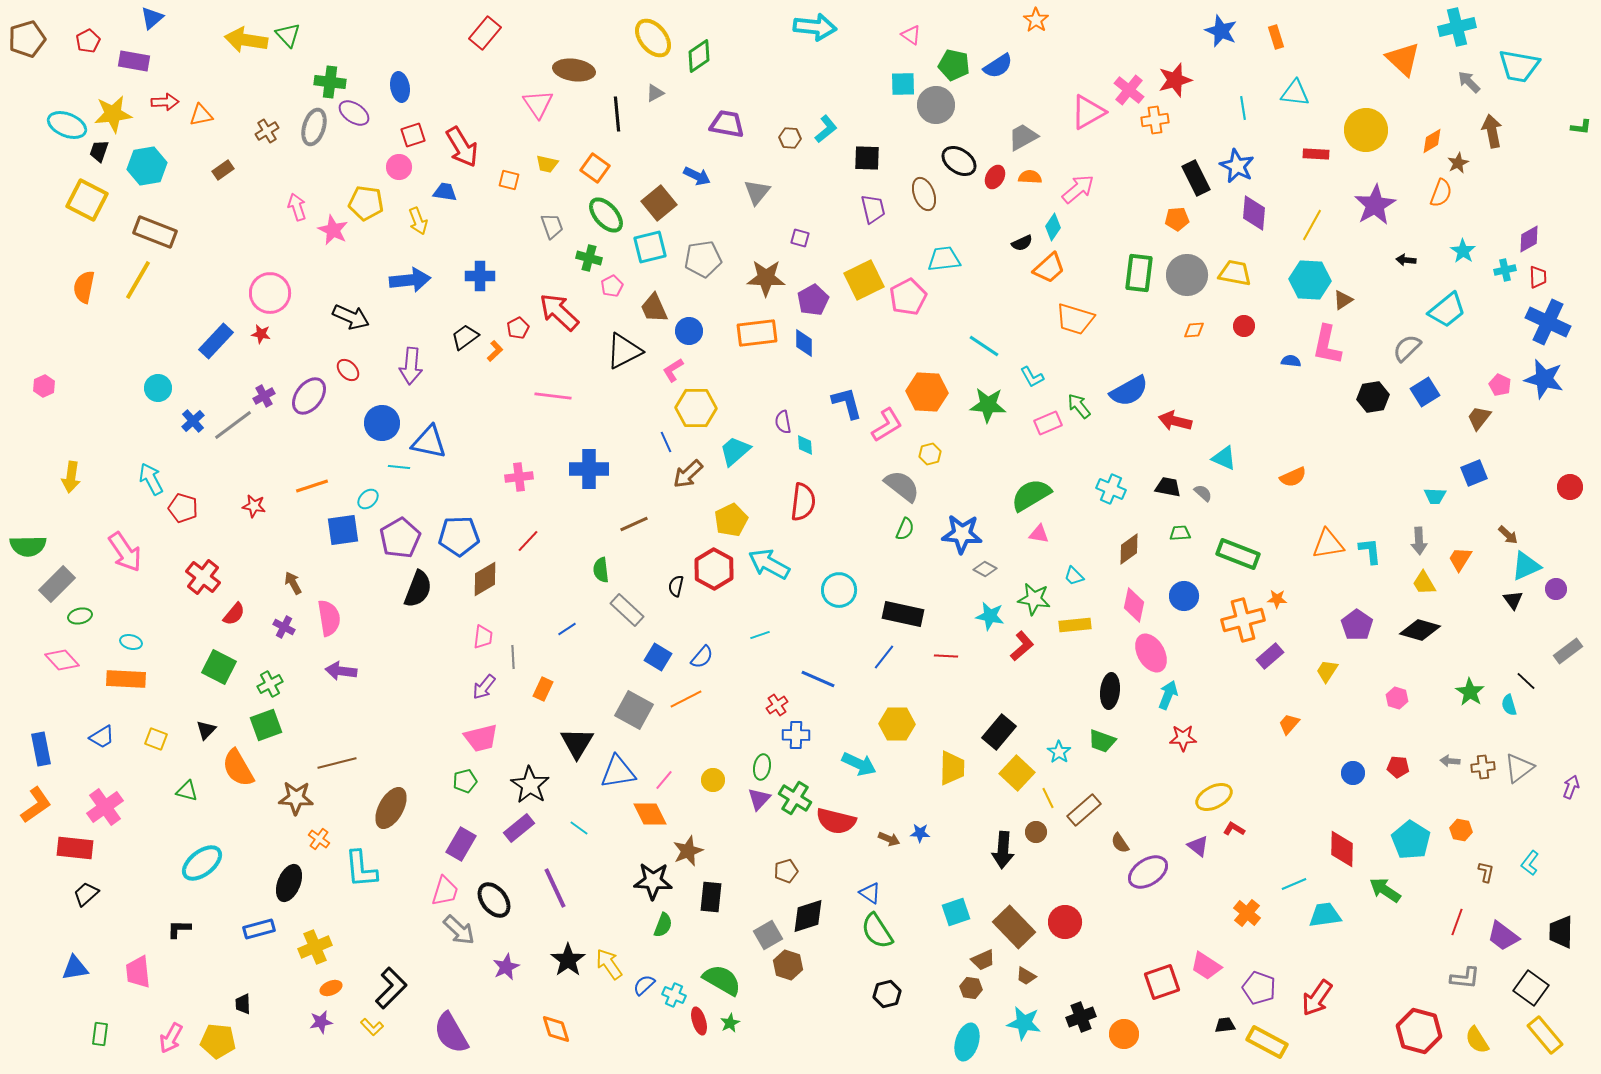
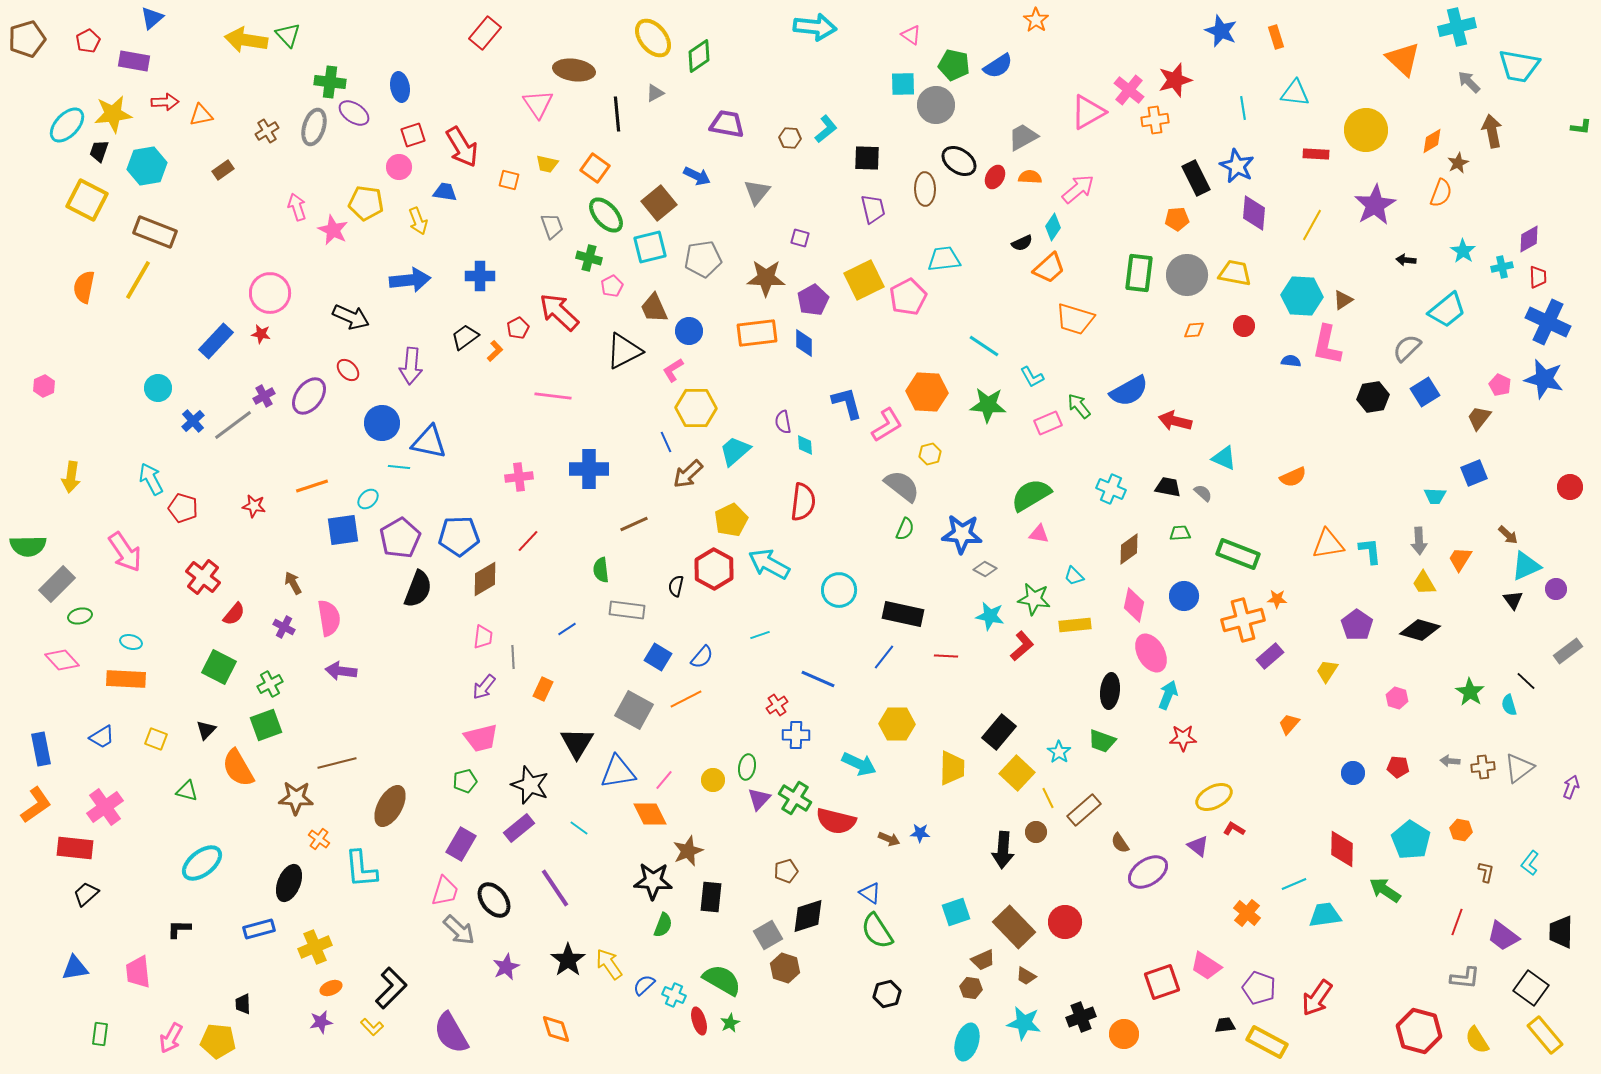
cyan ellipse at (67, 125): rotated 69 degrees counterclockwise
brown ellipse at (924, 194): moved 1 px right, 5 px up; rotated 20 degrees clockwise
cyan cross at (1505, 270): moved 3 px left, 3 px up
cyan hexagon at (1310, 280): moved 8 px left, 16 px down
gray rectangle at (627, 610): rotated 36 degrees counterclockwise
green ellipse at (762, 767): moved 15 px left
black star at (530, 785): rotated 12 degrees counterclockwise
brown ellipse at (391, 808): moved 1 px left, 2 px up
purple line at (555, 888): rotated 9 degrees counterclockwise
brown hexagon at (788, 965): moved 3 px left, 3 px down
